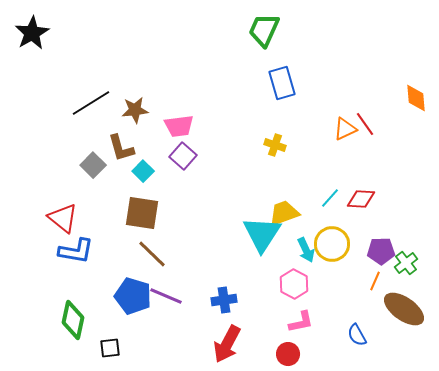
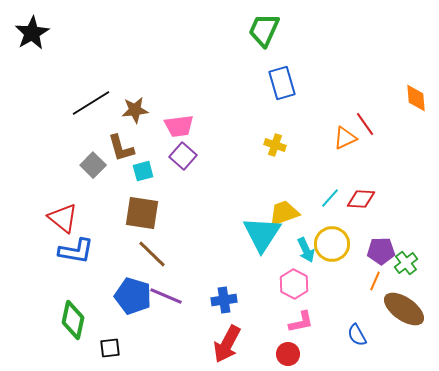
orange triangle: moved 9 px down
cyan square: rotated 30 degrees clockwise
